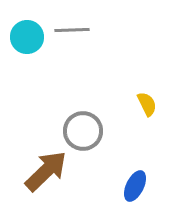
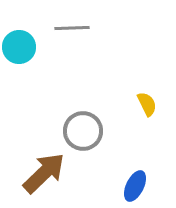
gray line: moved 2 px up
cyan circle: moved 8 px left, 10 px down
brown arrow: moved 2 px left, 2 px down
